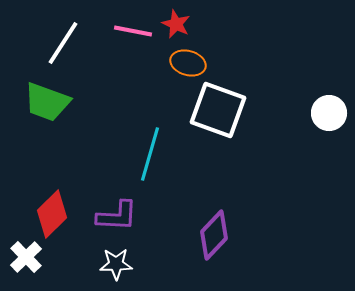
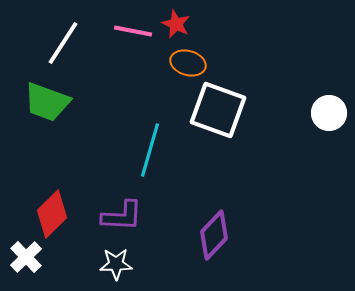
cyan line: moved 4 px up
purple L-shape: moved 5 px right
